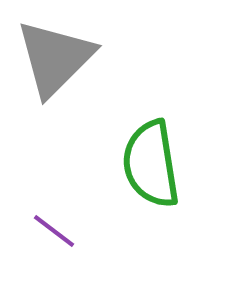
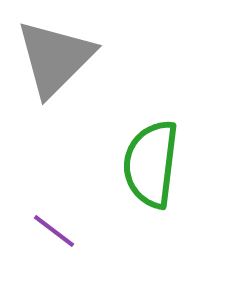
green semicircle: rotated 16 degrees clockwise
